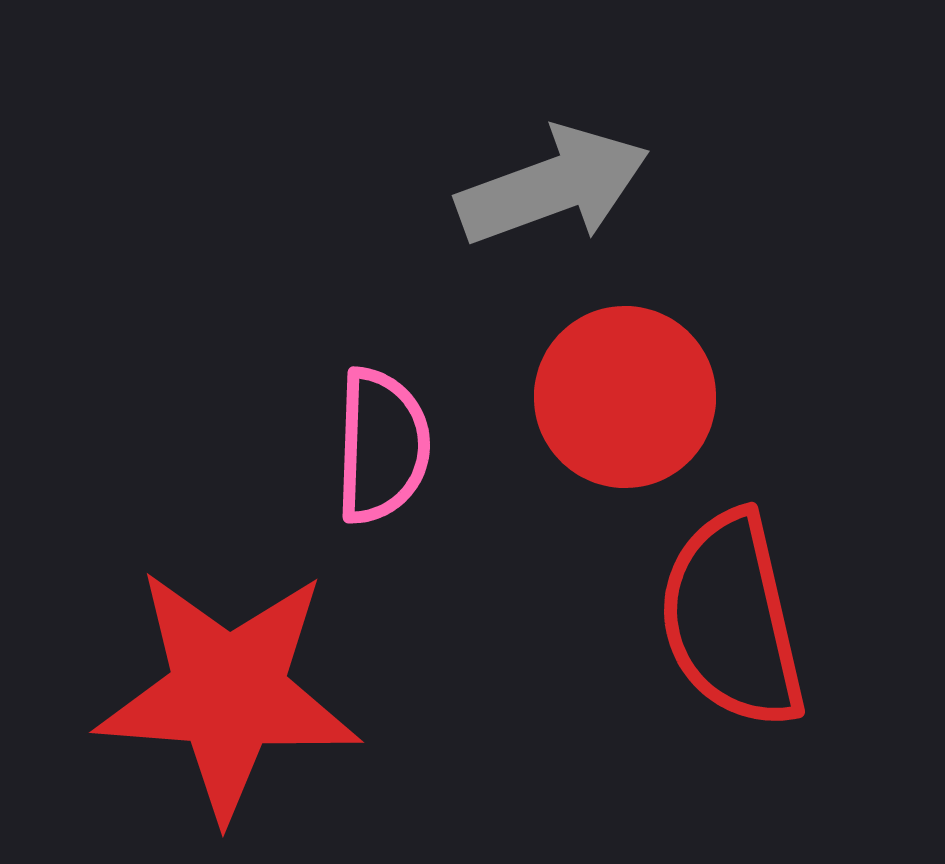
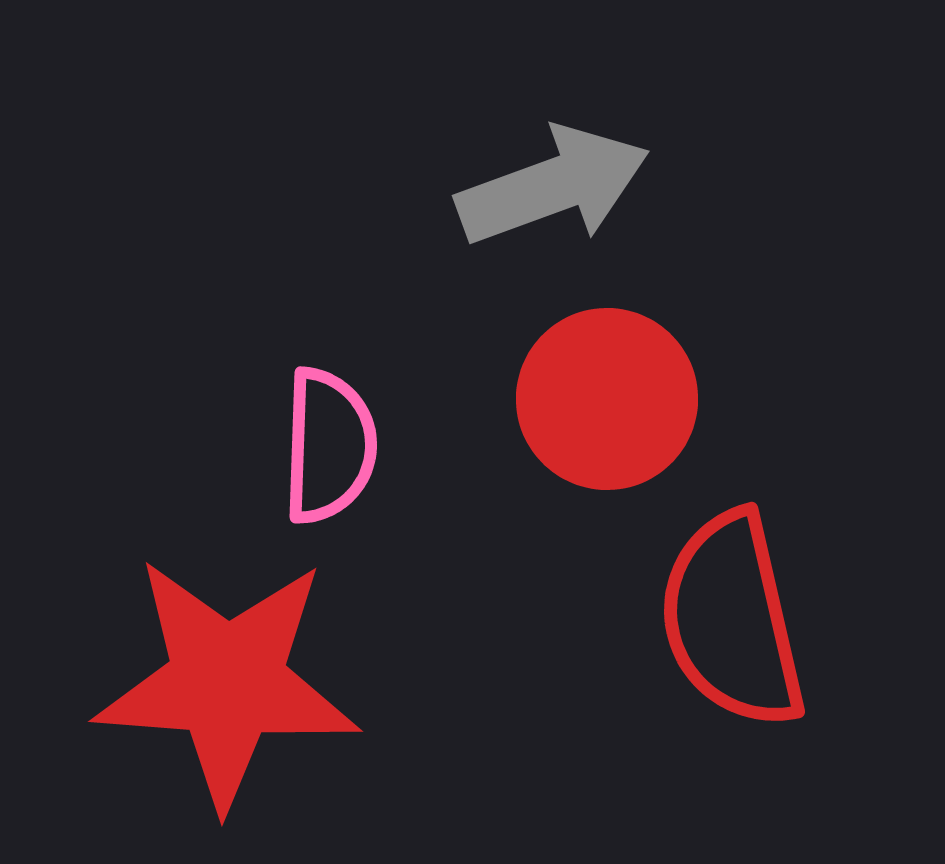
red circle: moved 18 px left, 2 px down
pink semicircle: moved 53 px left
red star: moved 1 px left, 11 px up
